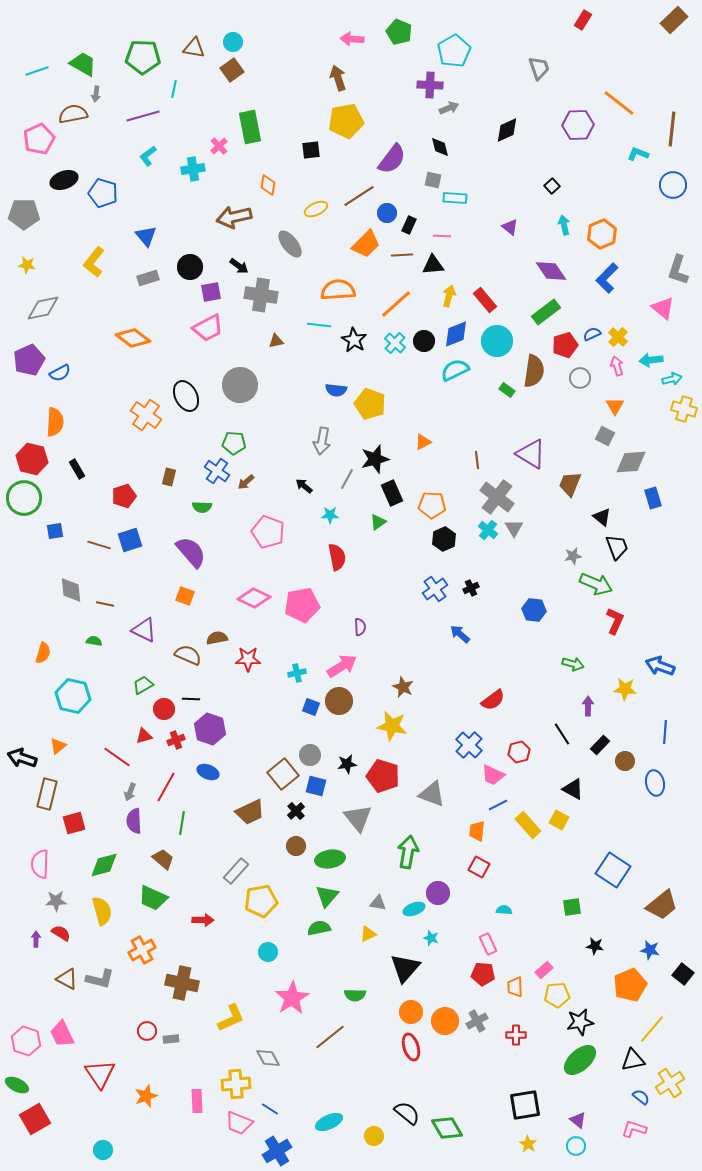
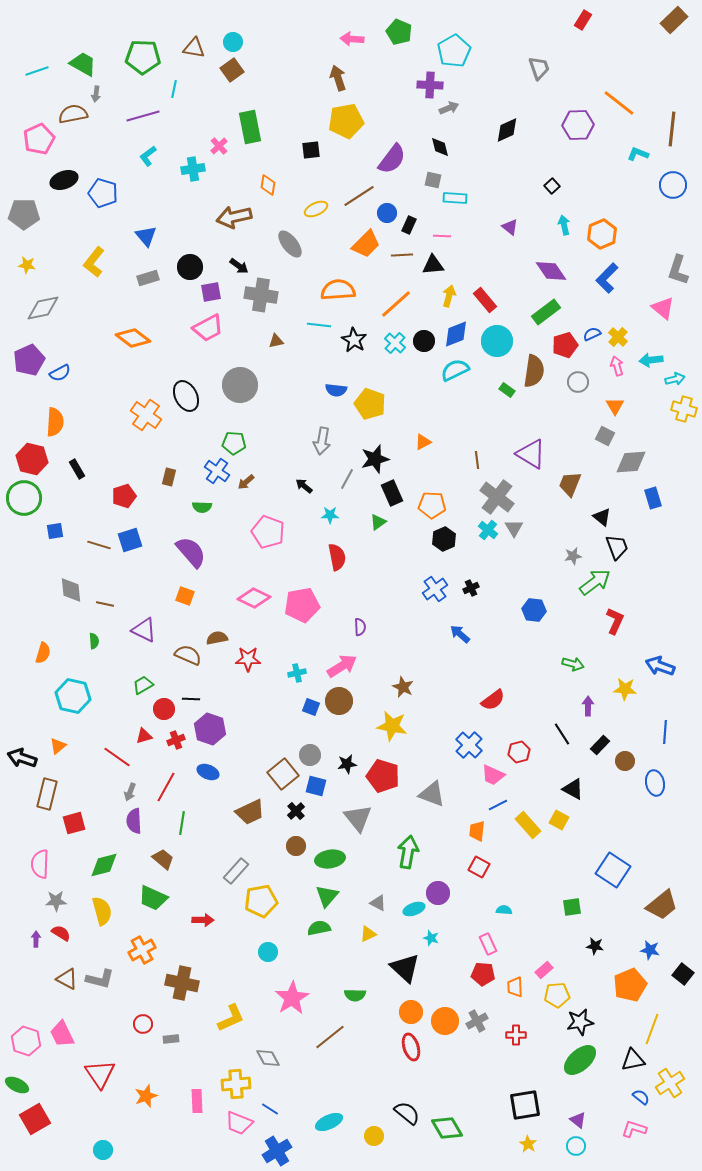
gray circle at (580, 378): moved 2 px left, 4 px down
cyan arrow at (672, 379): moved 3 px right
green arrow at (596, 584): moved 1 px left, 2 px up; rotated 60 degrees counterclockwise
green semicircle at (94, 641): rotated 77 degrees clockwise
gray triangle at (378, 903): rotated 18 degrees clockwise
black triangle at (405, 968): rotated 28 degrees counterclockwise
yellow line at (652, 1029): rotated 20 degrees counterclockwise
red circle at (147, 1031): moved 4 px left, 7 px up
